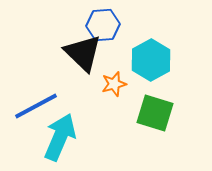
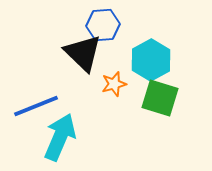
blue line: rotated 6 degrees clockwise
green square: moved 5 px right, 15 px up
